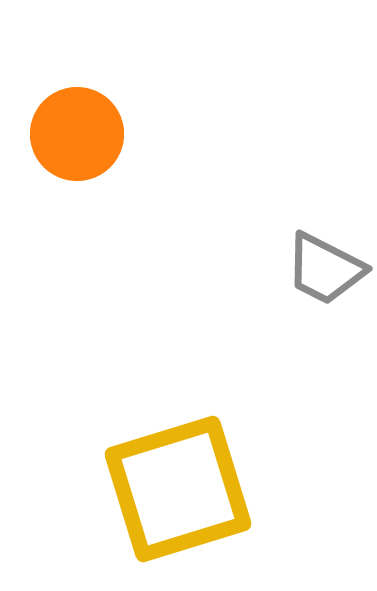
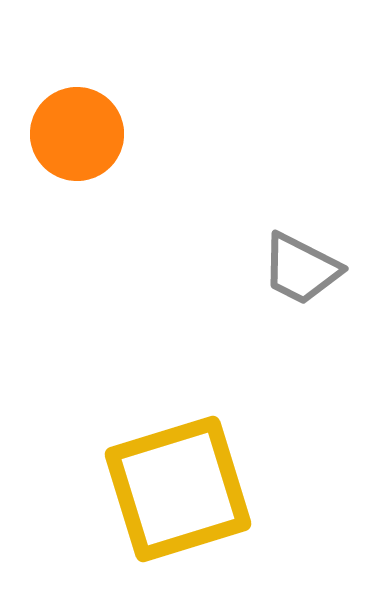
gray trapezoid: moved 24 px left
